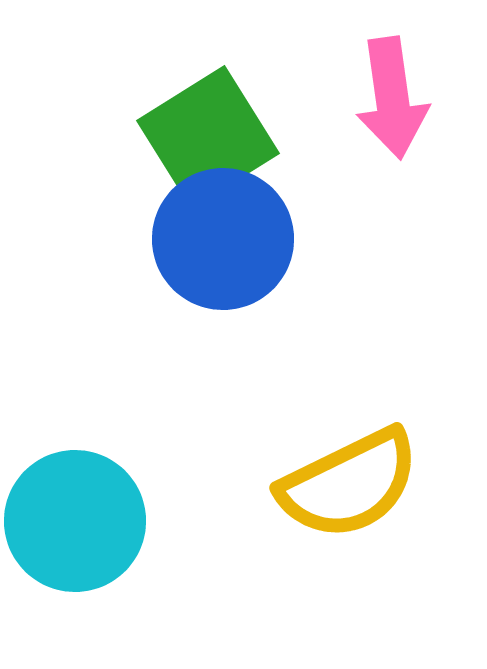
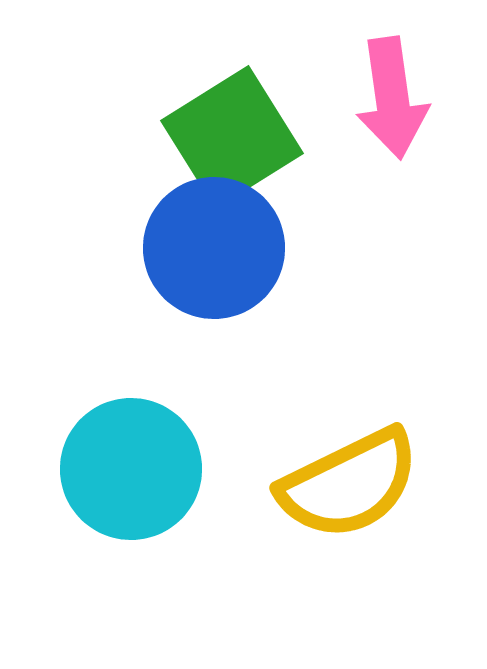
green square: moved 24 px right
blue circle: moved 9 px left, 9 px down
cyan circle: moved 56 px right, 52 px up
